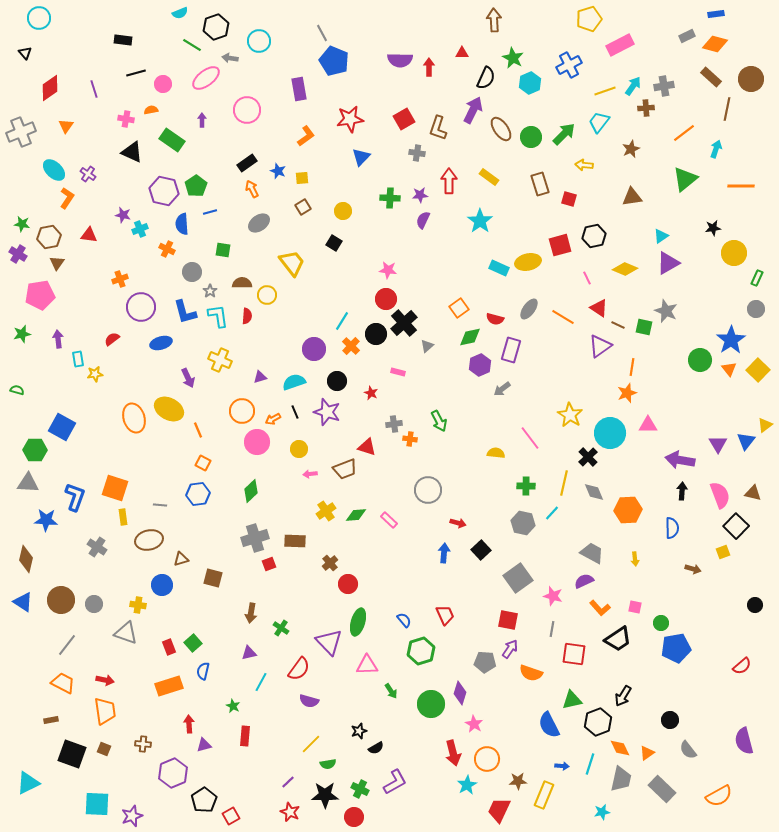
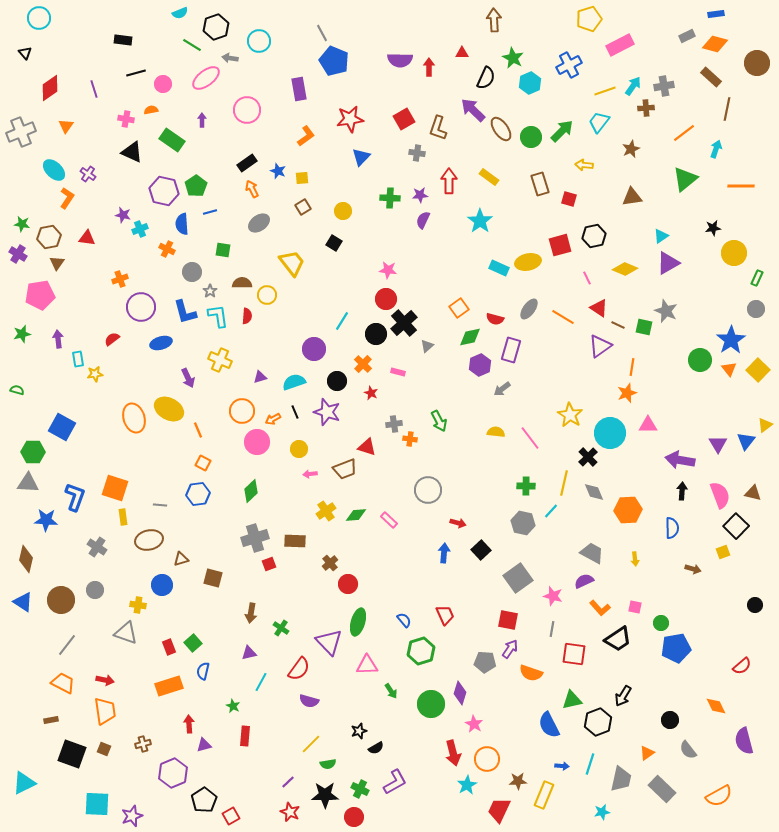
brown circle at (751, 79): moved 6 px right, 16 px up
purple arrow at (473, 110): rotated 72 degrees counterclockwise
green arrow at (564, 134): moved 2 px left, 3 px up
red triangle at (89, 235): moved 2 px left, 3 px down
orange cross at (351, 346): moved 12 px right, 18 px down
green hexagon at (35, 450): moved 2 px left, 2 px down
yellow semicircle at (496, 453): moved 21 px up
cyan line at (552, 513): moved 1 px left, 2 px up
gray circle at (94, 604): moved 1 px right, 14 px up
brown cross at (143, 744): rotated 21 degrees counterclockwise
orange diamond at (620, 748): moved 96 px right, 42 px up
cyan triangle at (28, 783): moved 4 px left
